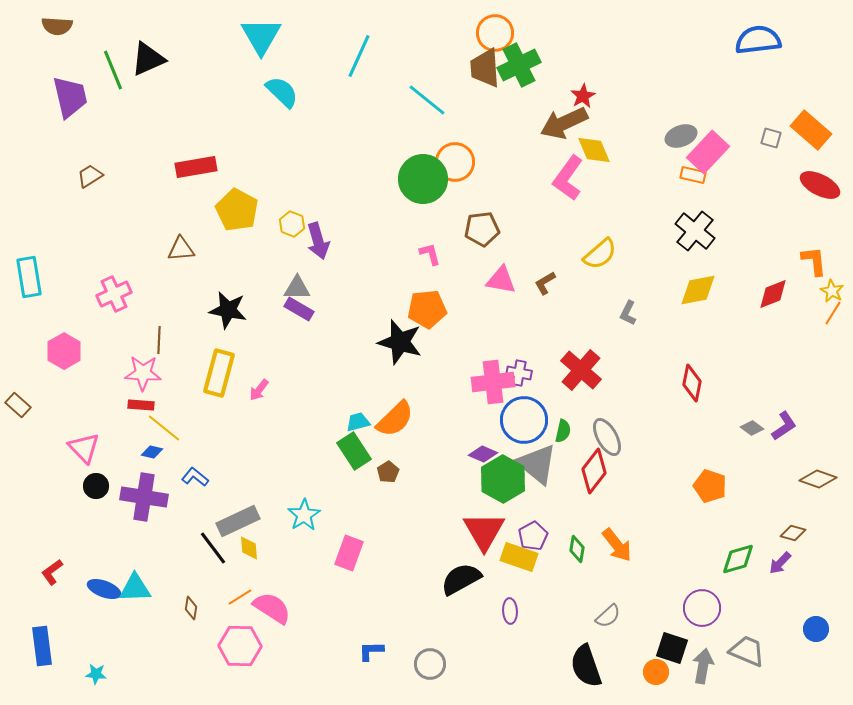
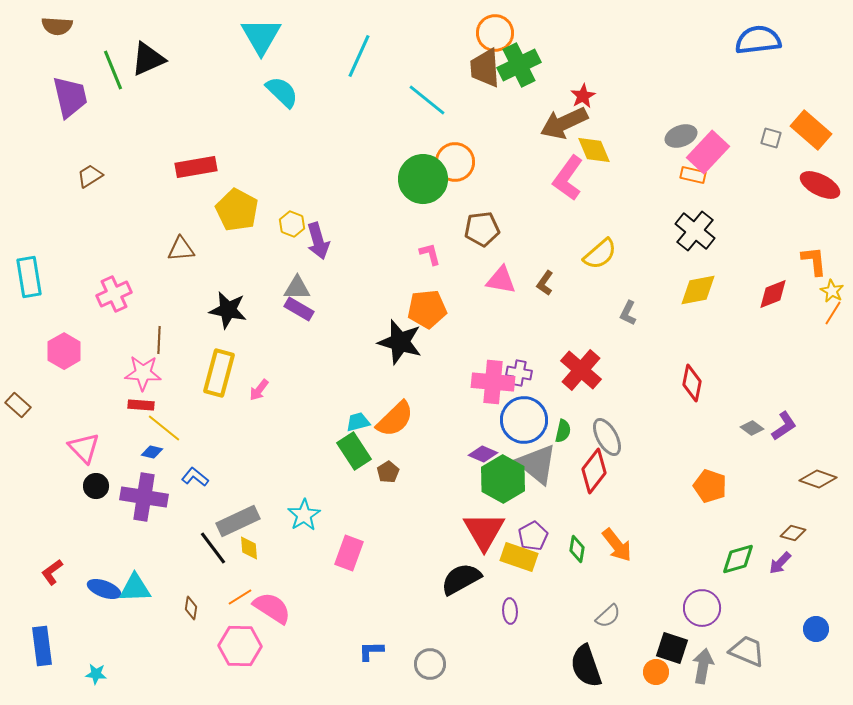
brown L-shape at (545, 283): rotated 25 degrees counterclockwise
pink cross at (493, 382): rotated 12 degrees clockwise
